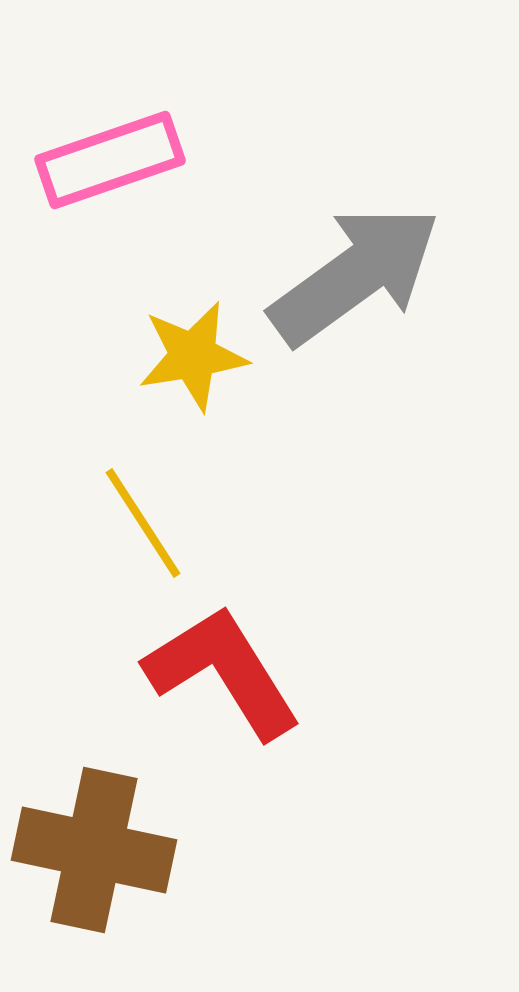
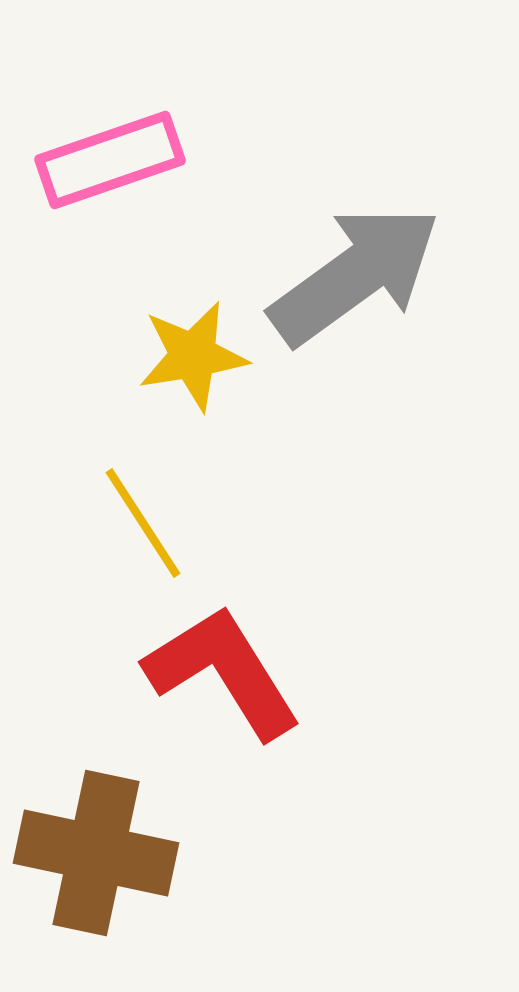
brown cross: moved 2 px right, 3 px down
